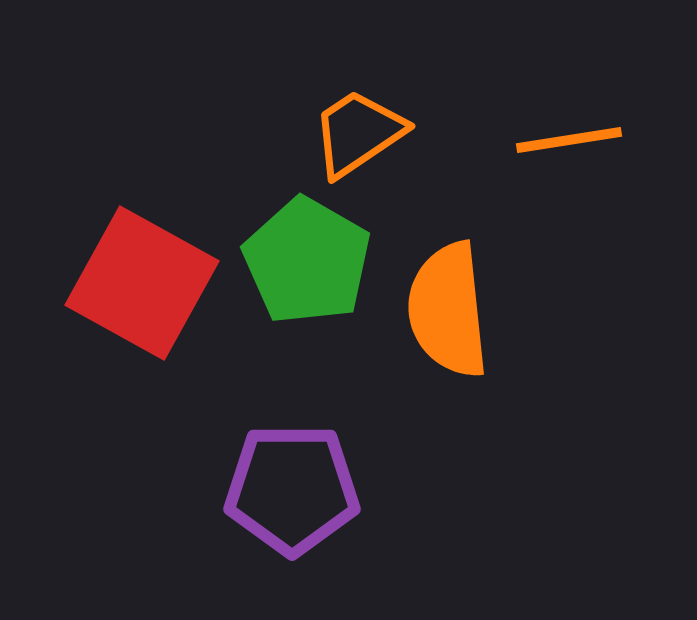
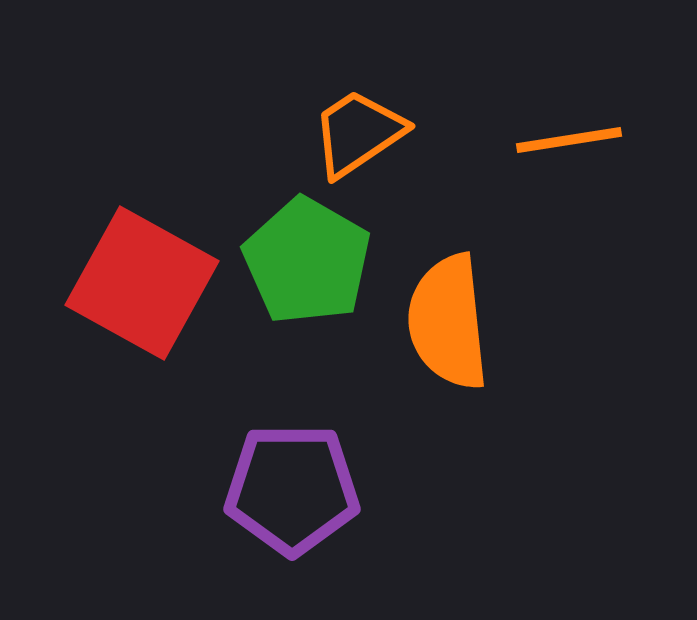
orange semicircle: moved 12 px down
